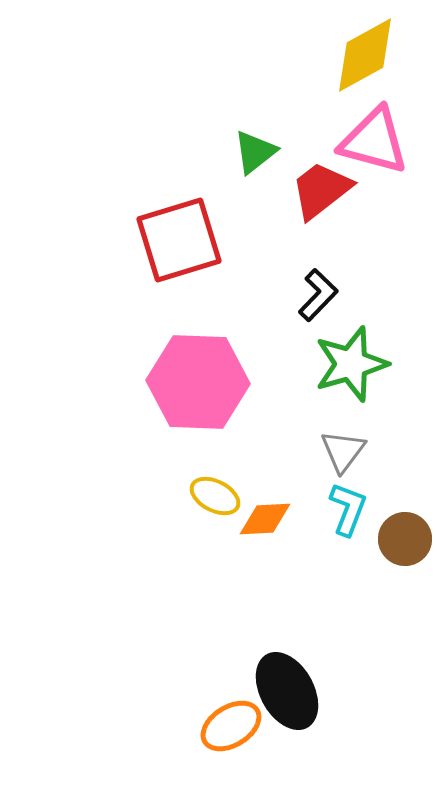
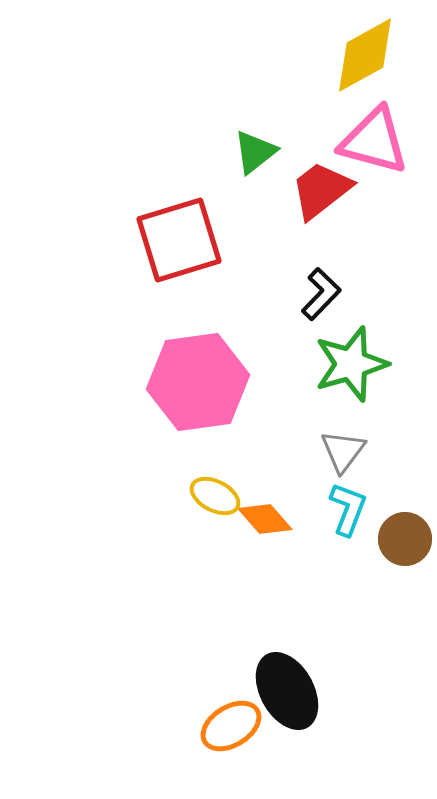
black L-shape: moved 3 px right, 1 px up
pink hexagon: rotated 10 degrees counterclockwise
orange diamond: rotated 52 degrees clockwise
